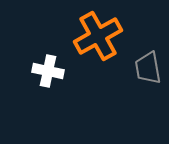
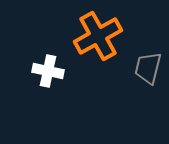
gray trapezoid: rotated 24 degrees clockwise
